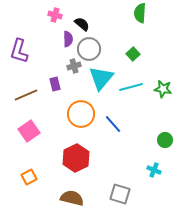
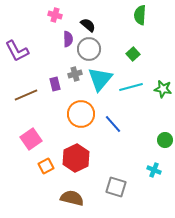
green semicircle: moved 2 px down
black semicircle: moved 6 px right, 1 px down
purple L-shape: moved 2 px left; rotated 45 degrees counterclockwise
gray cross: moved 1 px right, 8 px down
cyan triangle: moved 1 px left, 1 px down
pink square: moved 2 px right, 8 px down
orange square: moved 17 px right, 11 px up
gray square: moved 4 px left, 7 px up
